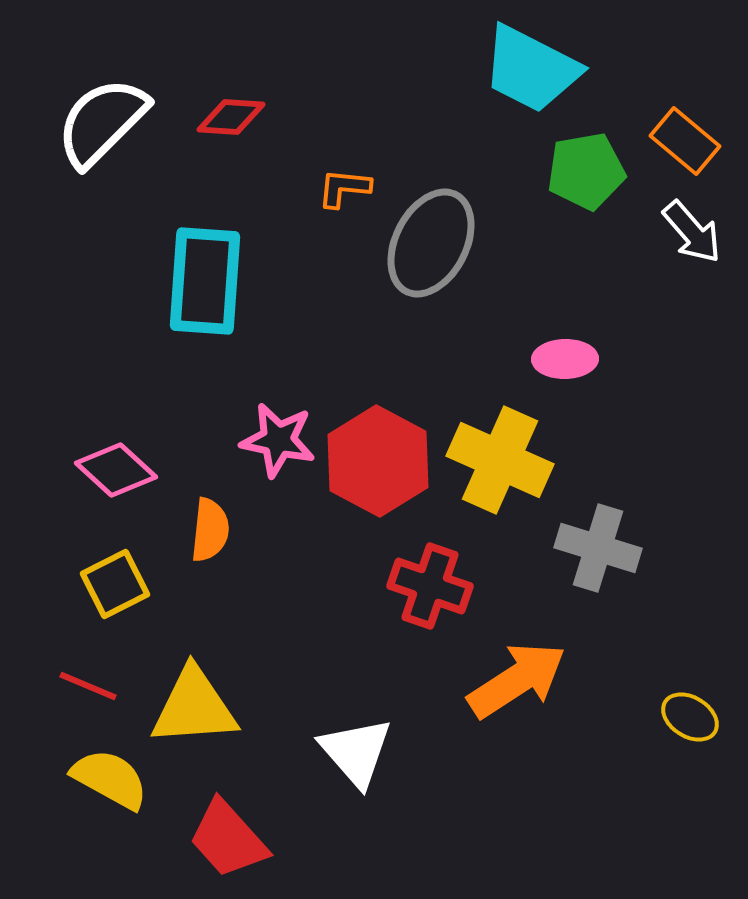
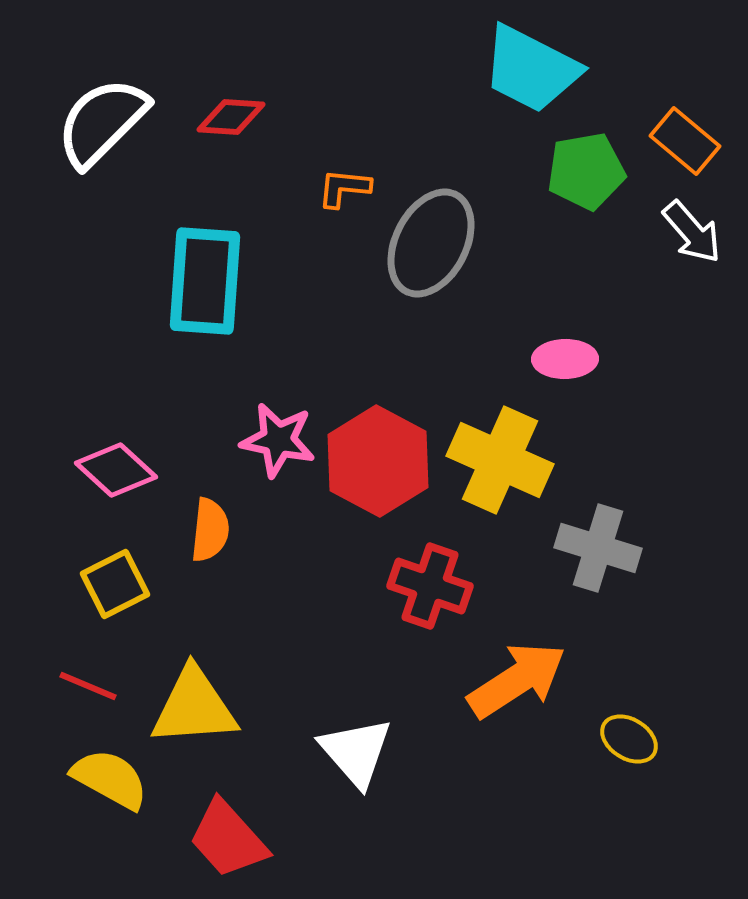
yellow ellipse: moved 61 px left, 22 px down
